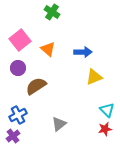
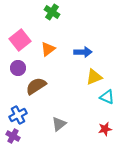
orange triangle: rotated 42 degrees clockwise
cyan triangle: moved 13 px up; rotated 21 degrees counterclockwise
purple cross: rotated 24 degrees counterclockwise
